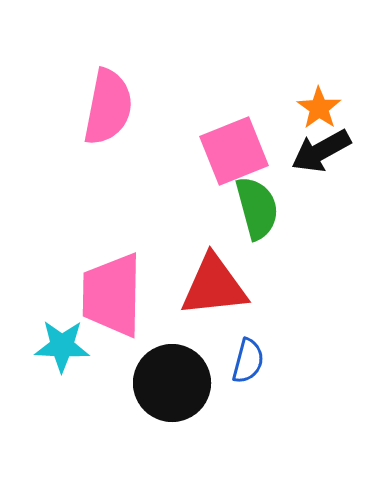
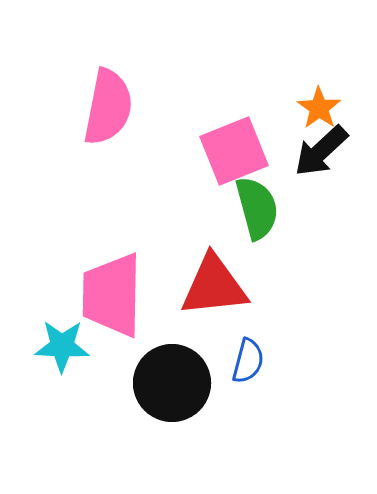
black arrow: rotated 14 degrees counterclockwise
